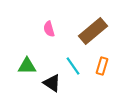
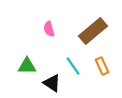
orange rectangle: rotated 42 degrees counterclockwise
